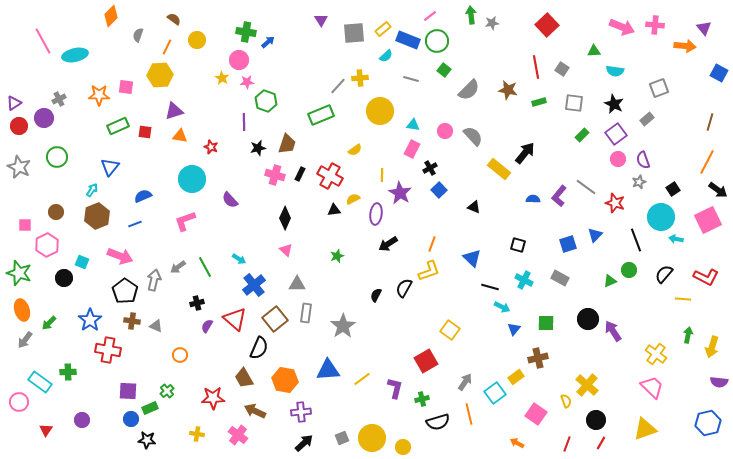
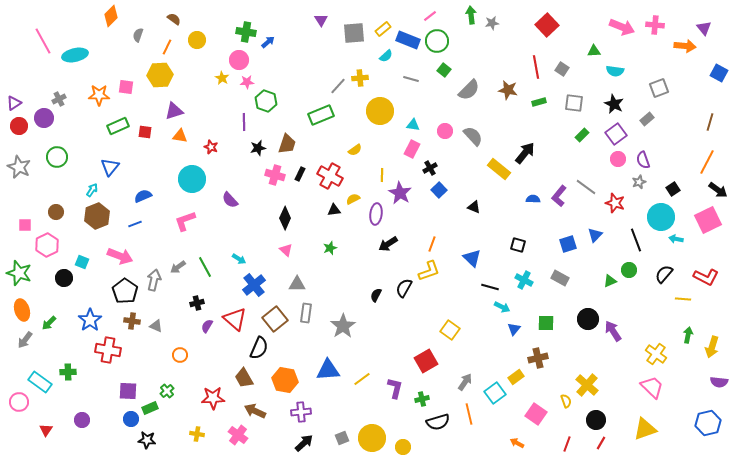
green star at (337, 256): moved 7 px left, 8 px up
